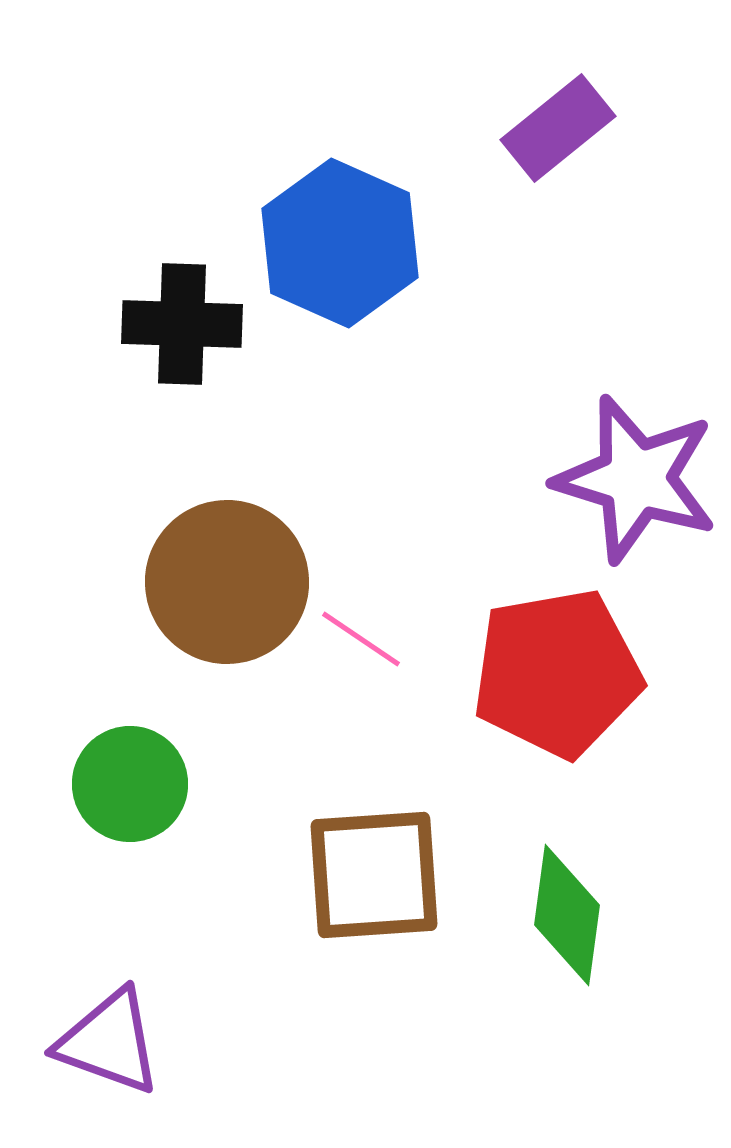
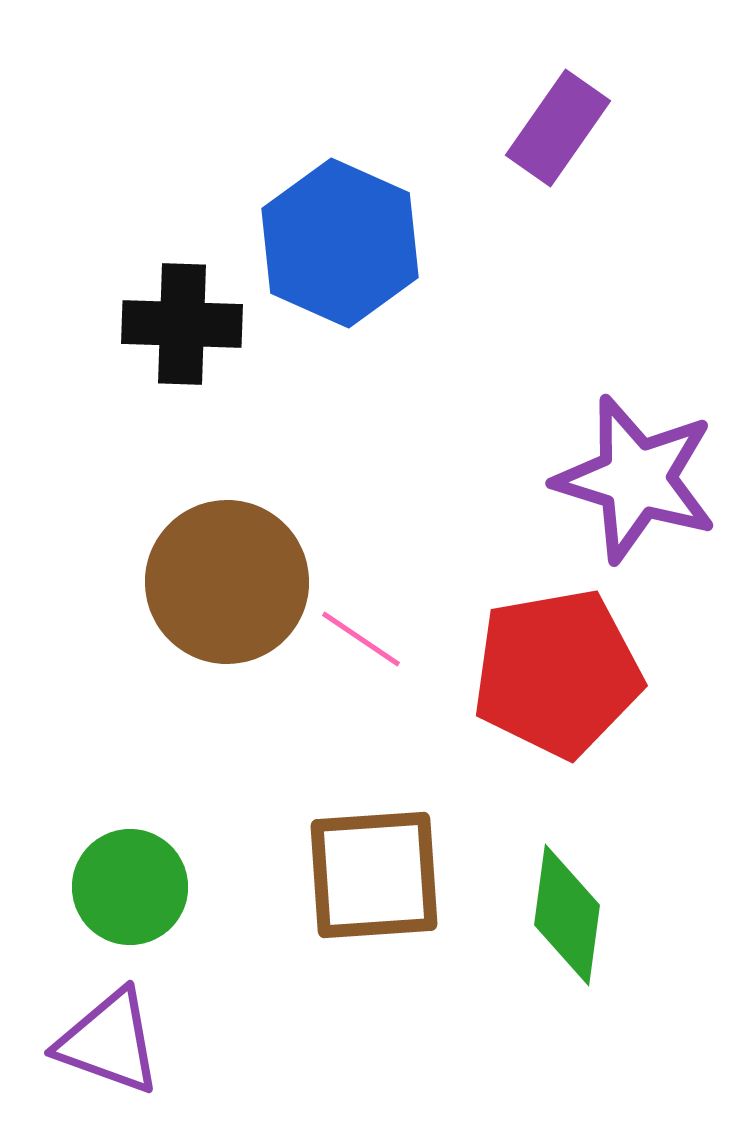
purple rectangle: rotated 16 degrees counterclockwise
green circle: moved 103 px down
